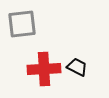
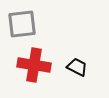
red cross: moved 10 px left, 4 px up; rotated 12 degrees clockwise
